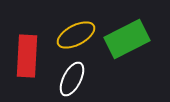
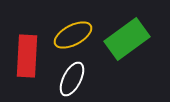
yellow ellipse: moved 3 px left
green rectangle: rotated 9 degrees counterclockwise
